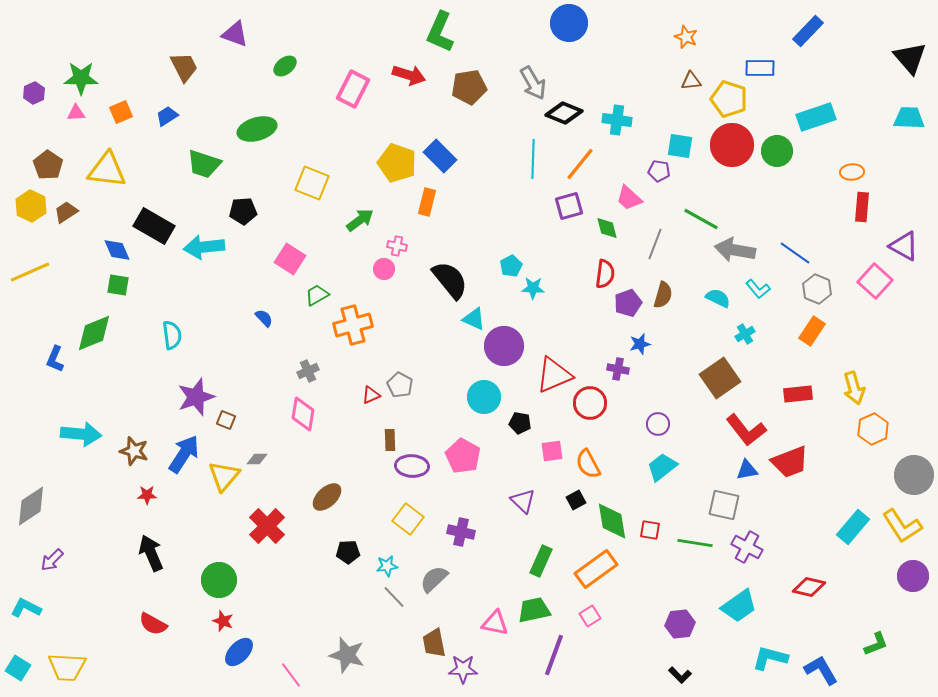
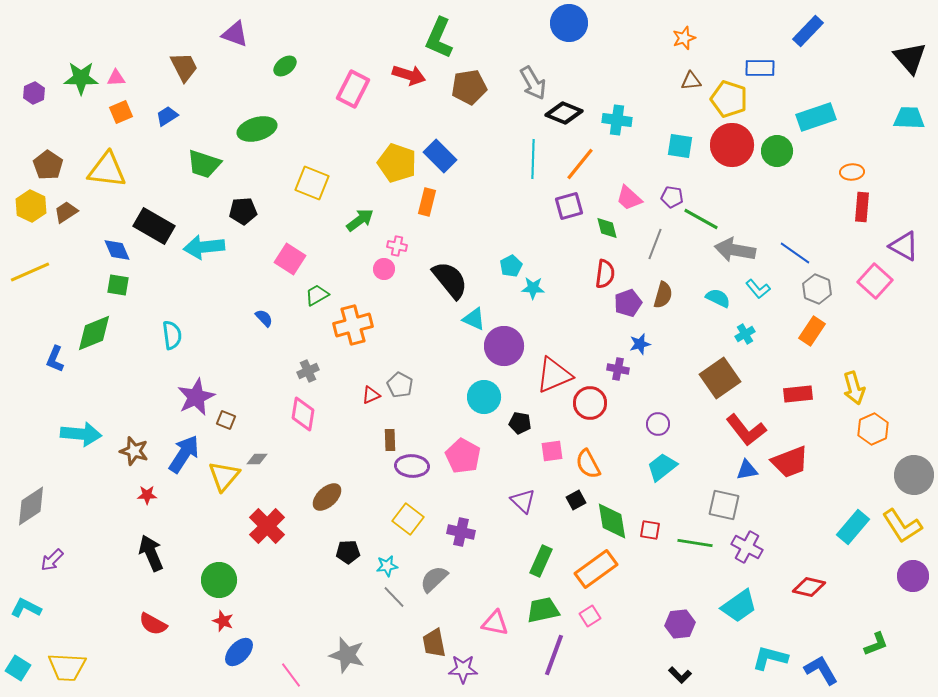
green L-shape at (440, 32): moved 1 px left, 6 px down
orange star at (686, 37): moved 2 px left, 1 px down; rotated 30 degrees clockwise
pink triangle at (76, 113): moved 40 px right, 35 px up
purple pentagon at (659, 171): moved 13 px right, 26 px down
purple star at (196, 397): rotated 6 degrees counterclockwise
green trapezoid at (534, 610): moved 9 px right
